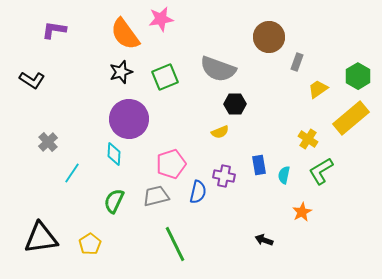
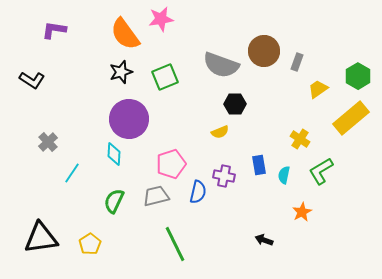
brown circle: moved 5 px left, 14 px down
gray semicircle: moved 3 px right, 4 px up
yellow cross: moved 8 px left
